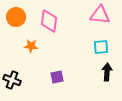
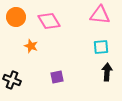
pink diamond: rotated 40 degrees counterclockwise
orange star: rotated 16 degrees clockwise
